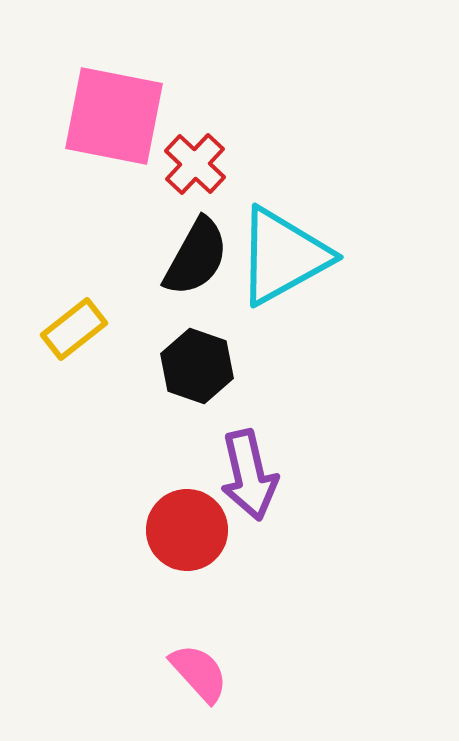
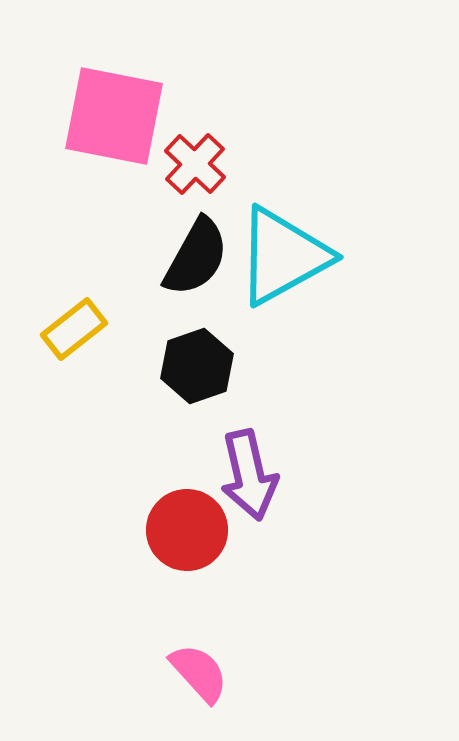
black hexagon: rotated 22 degrees clockwise
